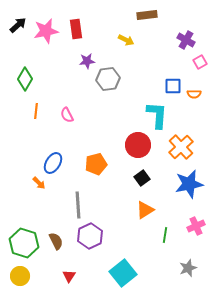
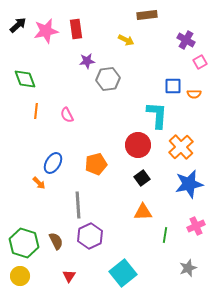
green diamond: rotated 50 degrees counterclockwise
orange triangle: moved 2 px left, 2 px down; rotated 30 degrees clockwise
